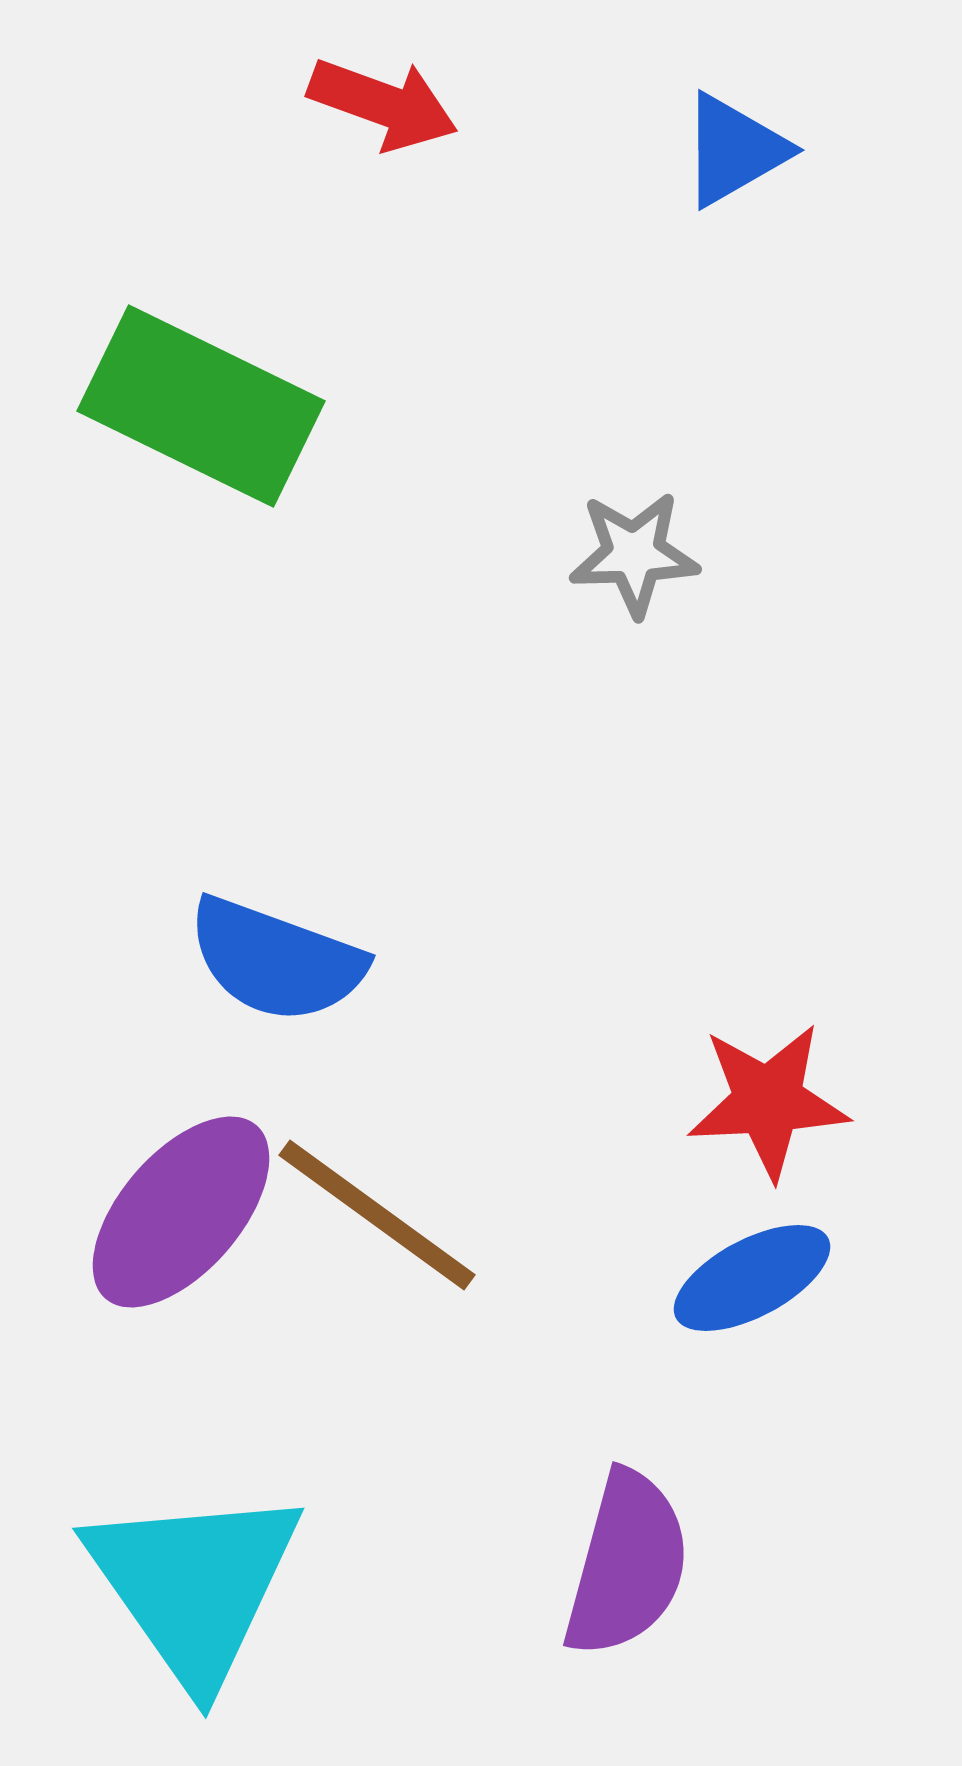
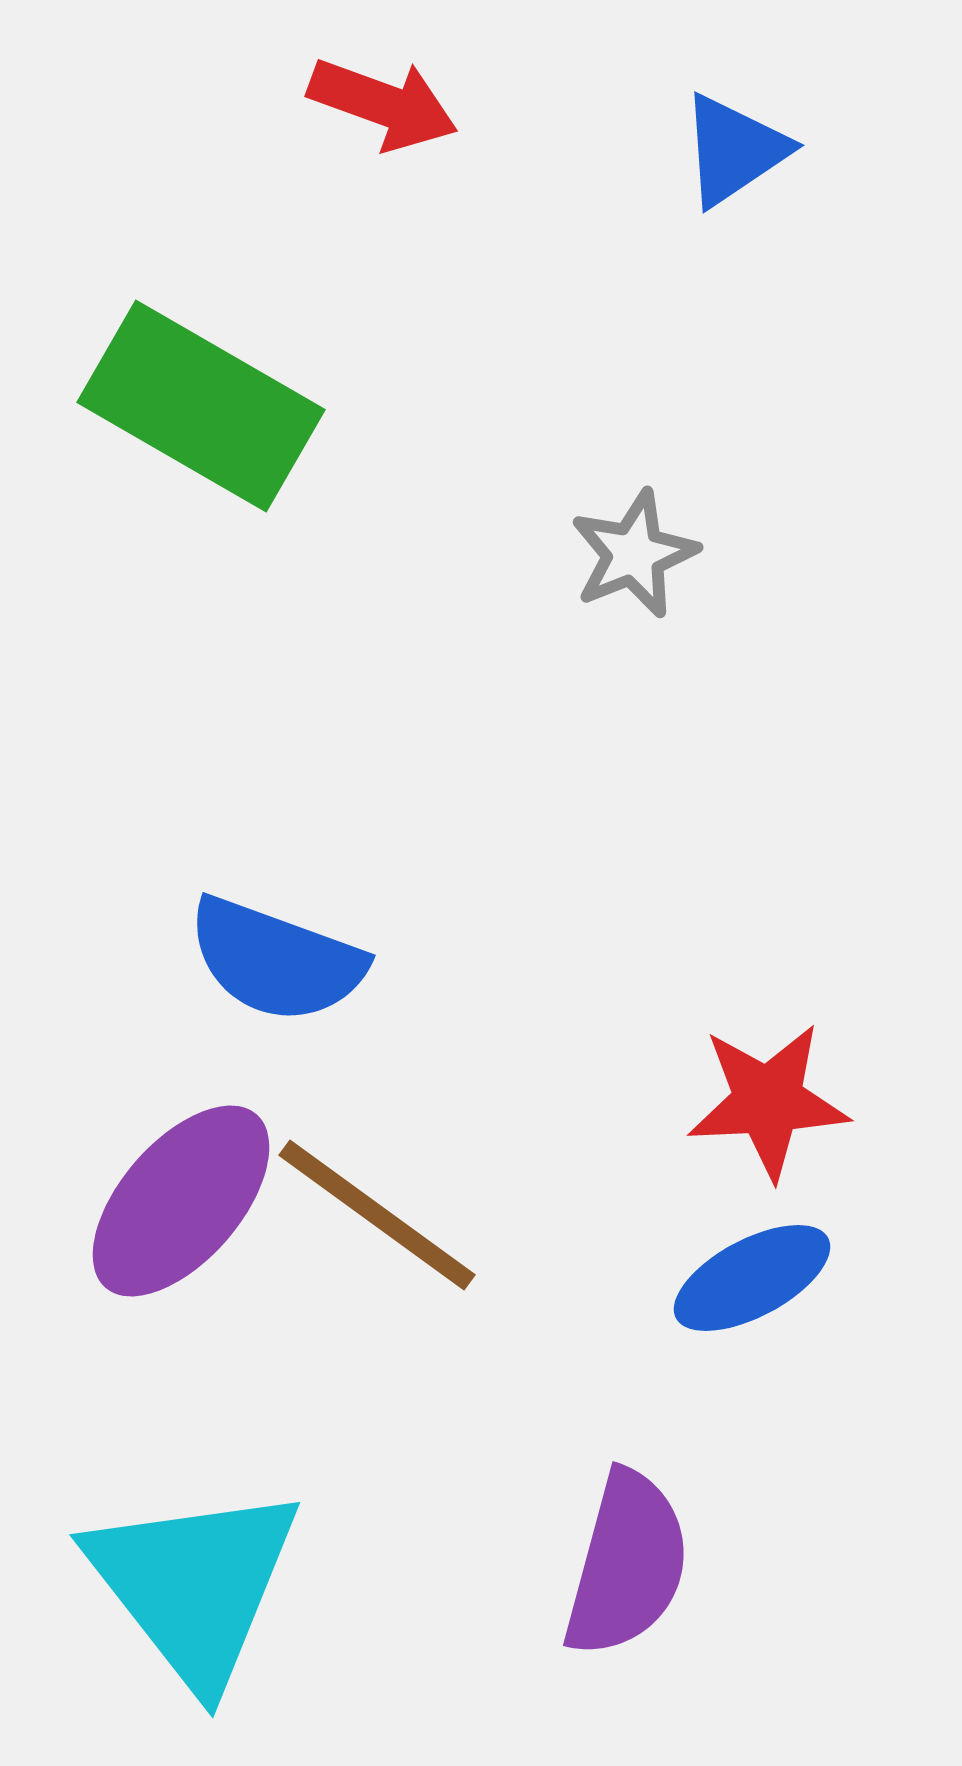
blue triangle: rotated 4 degrees counterclockwise
green rectangle: rotated 4 degrees clockwise
gray star: rotated 20 degrees counterclockwise
purple ellipse: moved 11 px up
cyan triangle: rotated 3 degrees counterclockwise
